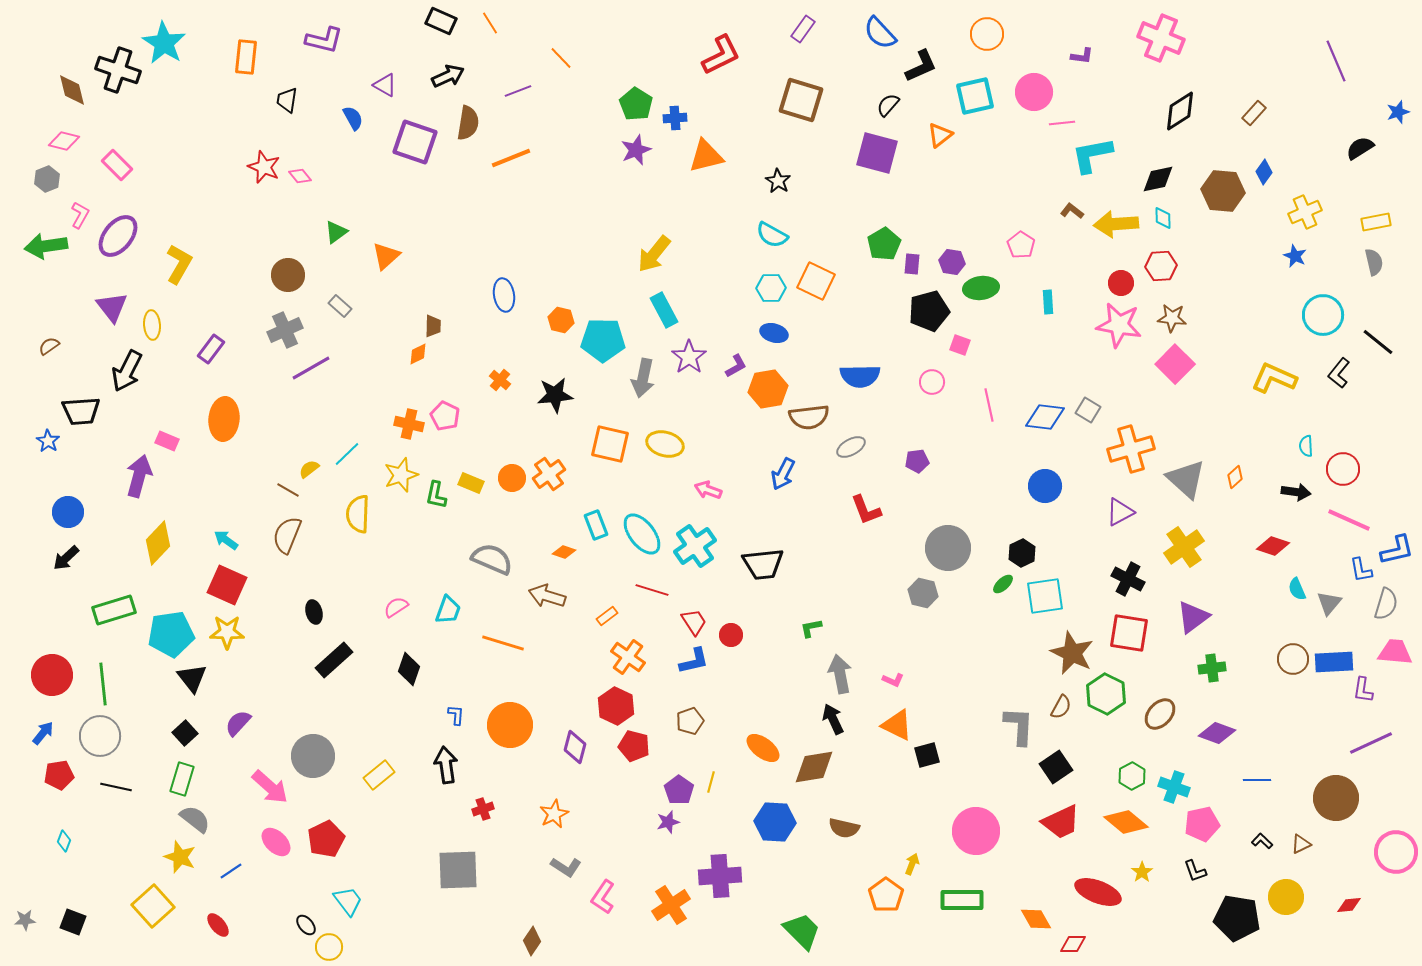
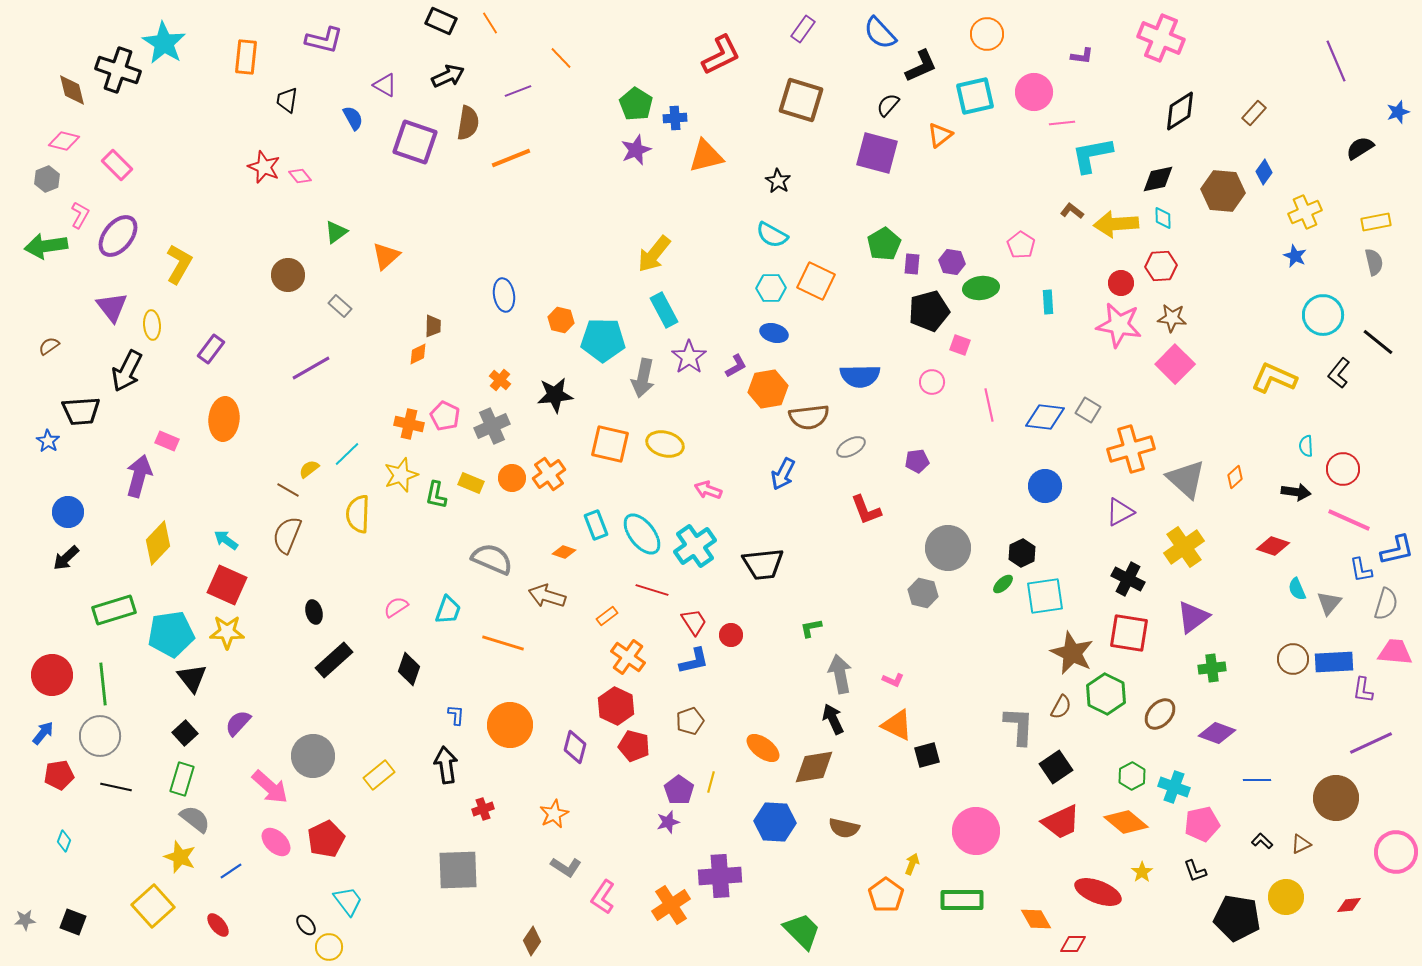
gray cross at (285, 330): moved 207 px right, 96 px down
